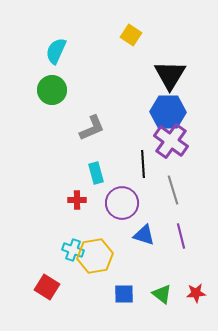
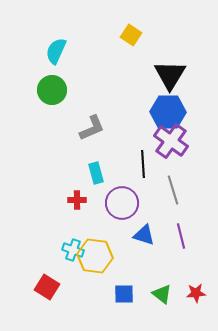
yellow hexagon: rotated 16 degrees clockwise
